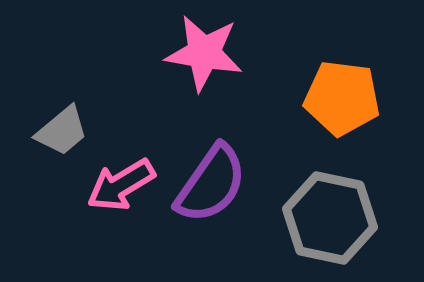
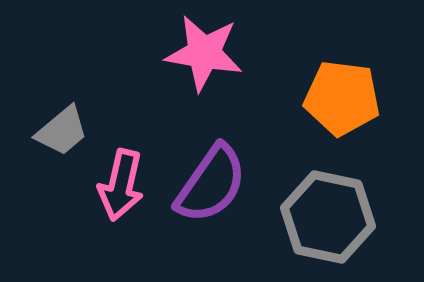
pink arrow: rotated 46 degrees counterclockwise
gray hexagon: moved 2 px left, 1 px up
